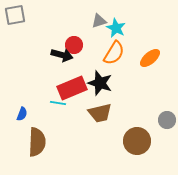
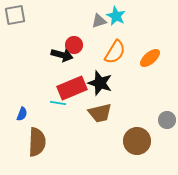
cyan star: moved 12 px up
orange semicircle: moved 1 px right, 1 px up
